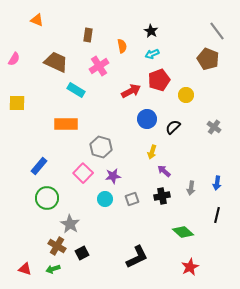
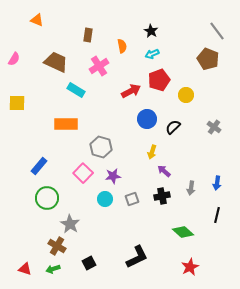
black square: moved 7 px right, 10 px down
